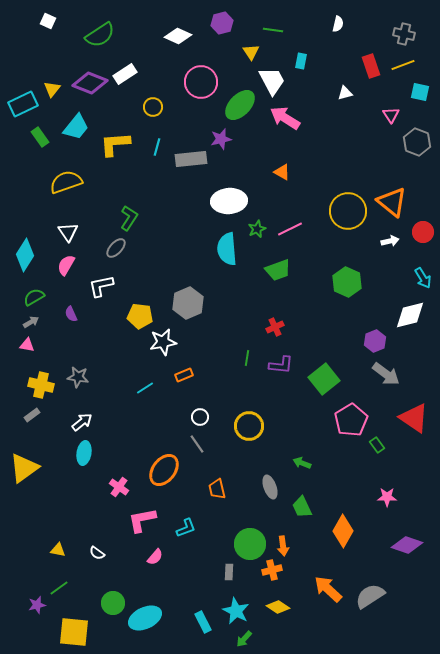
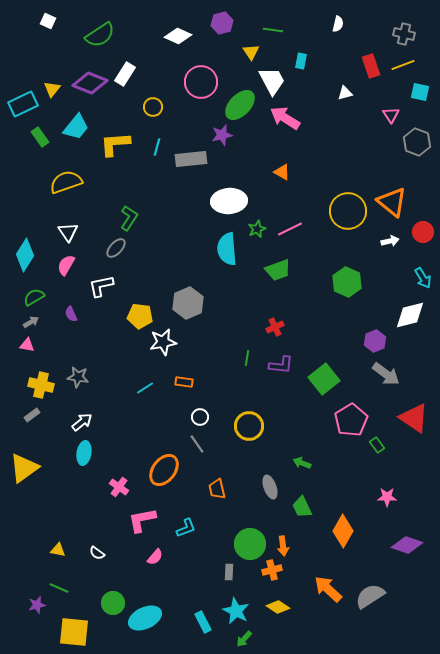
white rectangle at (125, 74): rotated 25 degrees counterclockwise
purple star at (221, 139): moved 1 px right, 4 px up
orange rectangle at (184, 375): moved 7 px down; rotated 30 degrees clockwise
green line at (59, 588): rotated 60 degrees clockwise
